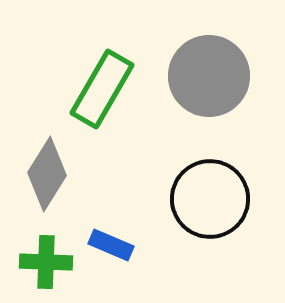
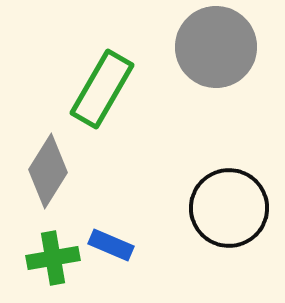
gray circle: moved 7 px right, 29 px up
gray diamond: moved 1 px right, 3 px up
black circle: moved 19 px right, 9 px down
green cross: moved 7 px right, 4 px up; rotated 12 degrees counterclockwise
